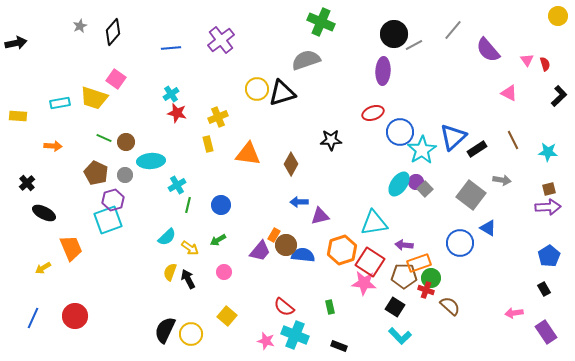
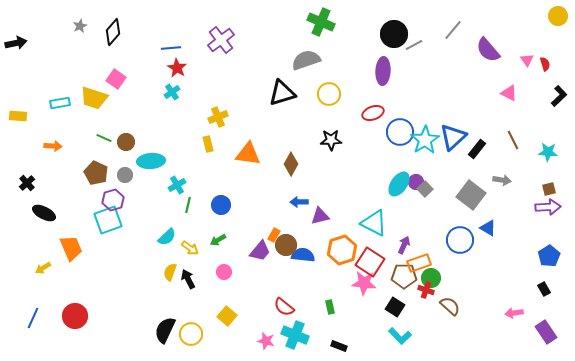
yellow circle at (257, 89): moved 72 px right, 5 px down
cyan cross at (171, 94): moved 1 px right, 2 px up
red star at (177, 113): moved 45 px up; rotated 18 degrees clockwise
black rectangle at (477, 149): rotated 18 degrees counterclockwise
cyan star at (422, 150): moved 3 px right, 10 px up
cyan triangle at (374, 223): rotated 36 degrees clockwise
blue circle at (460, 243): moved 3 px up
purple arrow at (404, 245): rotated 108 degrees clockwise
